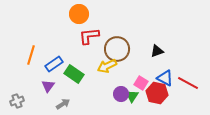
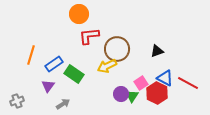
pink square: rotated 24 degrees clockwise
red hexagon: rotated 15 degrees clockwise
